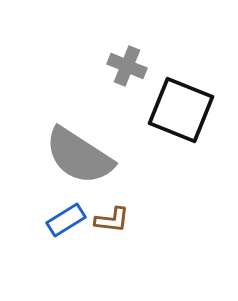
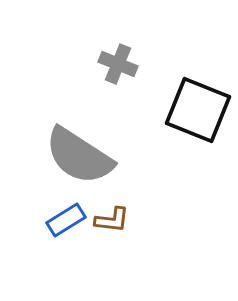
gray cross: moved 9 px left, 2 px up
black square: moved 17 px right
